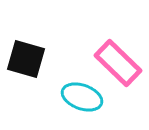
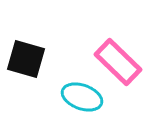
pink rectangle: moved 1 px up
